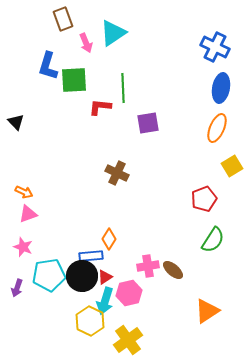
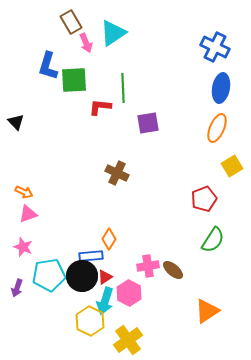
brown rectangle: moved 8 px right, 3 px down; rotated 10 degrees counterclockwise
pink hexagon: rotated 20 degrees counterclockwise
